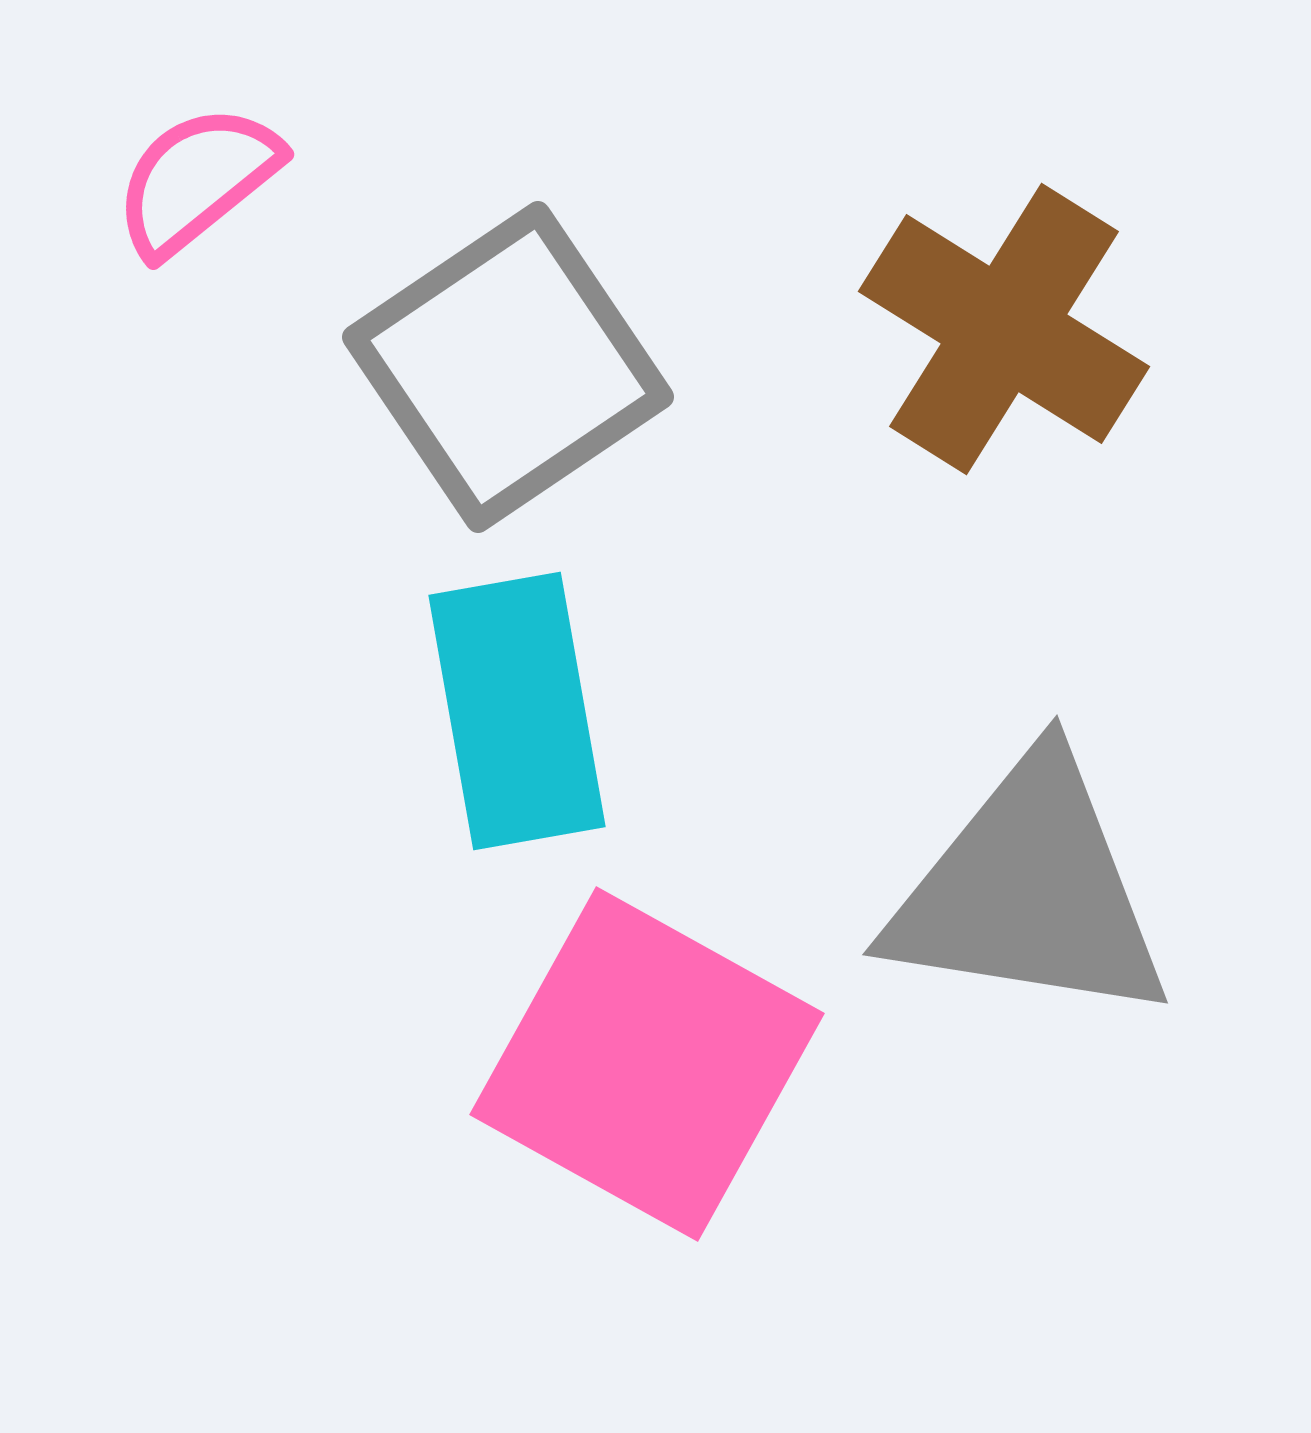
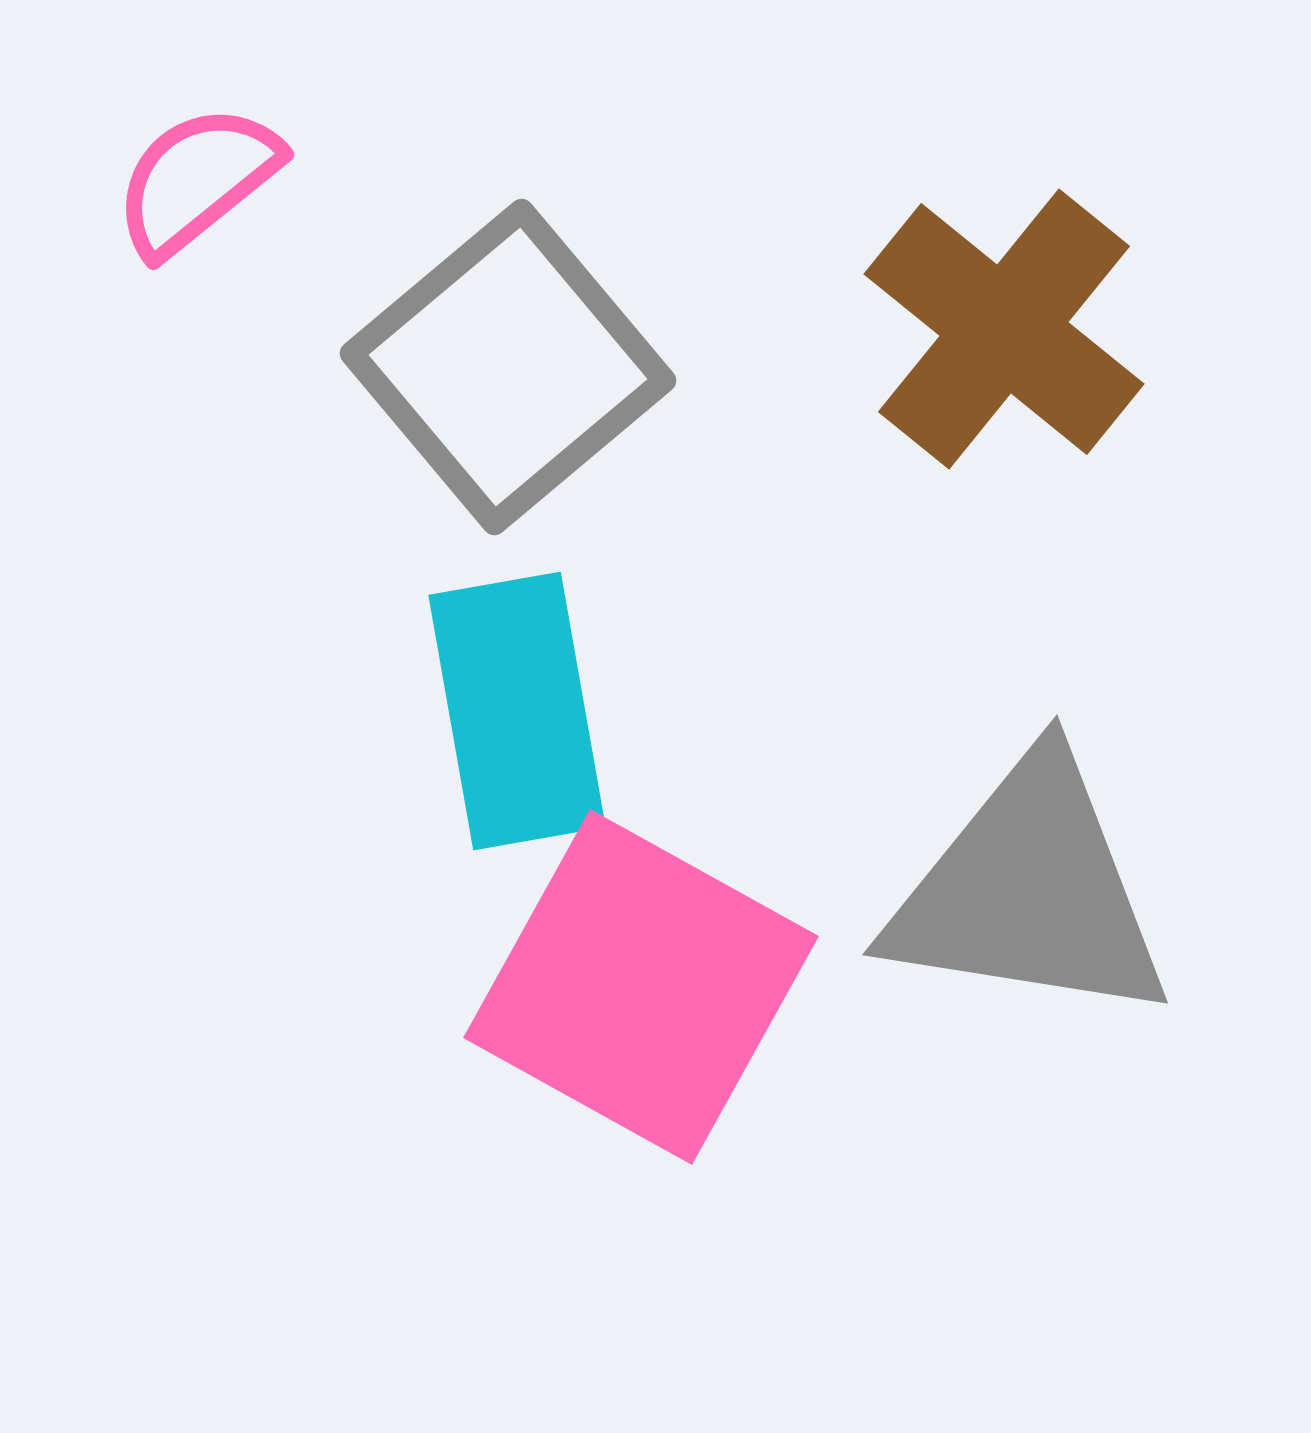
brown cross: rotated 7 degrees clockwise
gray square: rotated 6 degrees counterclockwise
pink square: moved 6 px left, 77 px up
